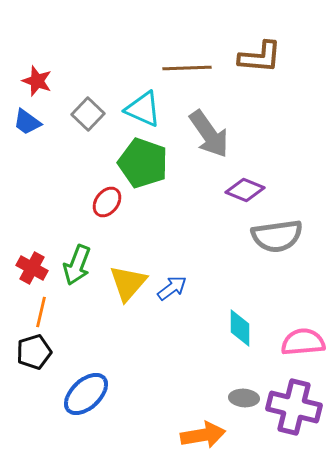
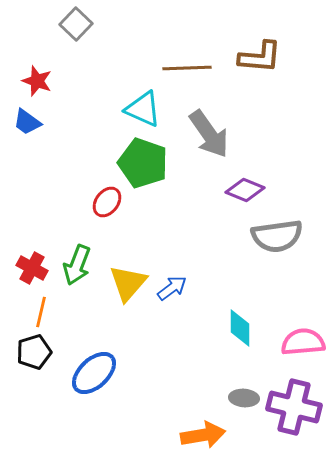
gray square: moved 12 px left, 90 px up
blue ellipse: moved 8 px right, 21 px up
